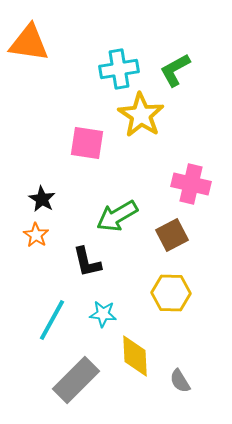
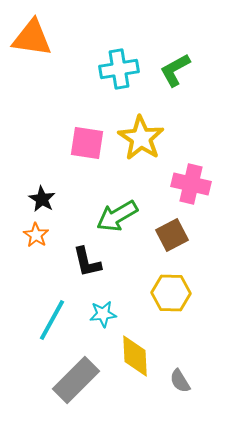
orange triangle: moved 3 px right, 5 px up
yellow star: moved 23 px down
cyan star: rotated 12 degrees counterclockwise
